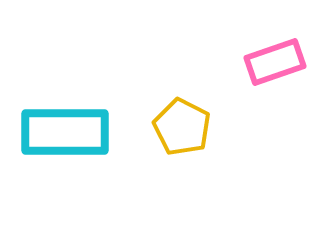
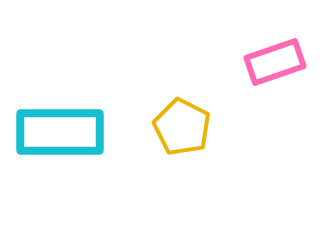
cyan rectangle: moved 5 px left
